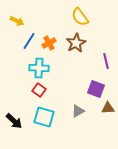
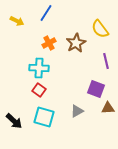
yellow semicircle: moved 20 px right, 12 px down
blue line: moved 17 px right, 28 px up
gray triangle: moved 1 px left
